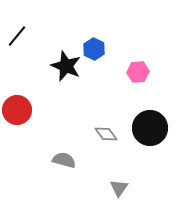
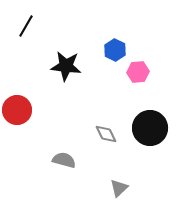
black line: moved 9 px right, 10 px up; rotated 10 degrees counterclockwise
blue hexagon: moved 21 px right, 1 px down
black star: rotated 16 degrees counterclockwise
gray diamond: rotated 10 degrees clockwise
gray triangle: rotated 12 degrees clockwise
